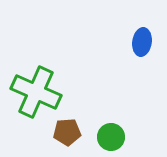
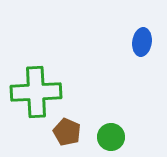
green cross: rotated 27 degrees counterclockwise
brown pentagon: rotated 28 degrees clockwise
